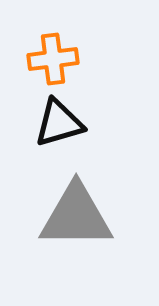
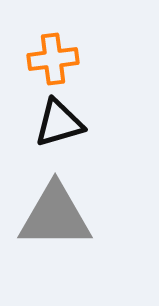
gray triangle: moved 21 px left
